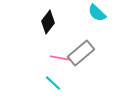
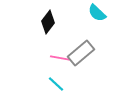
cyan line: moved 3 px right, 1 px down
